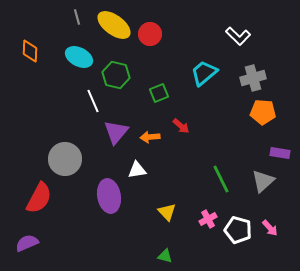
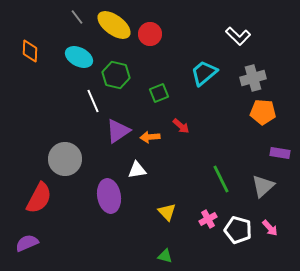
gray line: rotated 21 degrees counterclockwise
purple triangle: moved 2 px right, 1 px up; rotated 16 degrees clockwise
gray triangle: moved 5 px down
